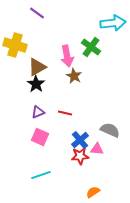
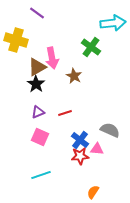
yellow cross: moved 1 px right, 5 px up
pink arrow: moved 15 px left, 2 px down
red line: rotated 32 degrees counterclockwise
blue cross: rotated 12 degrees counterclockwise
orange semicircle: rotated 24 degrees counterclockwise
